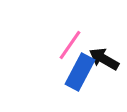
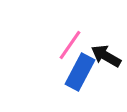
black arrow: moved 2 px right, 3 px up
